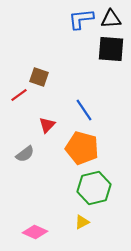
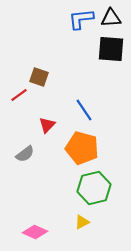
black triangle: moved 1 px up
